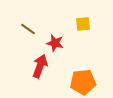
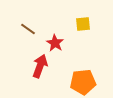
red star: rotated 18 degrees clockwise
